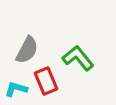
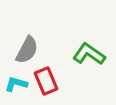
green L-shape: moved 11 px right, 4 px up; rotated 16 degrees counterclockwise
cyan L-shape: moved 5 px up
